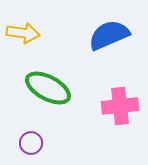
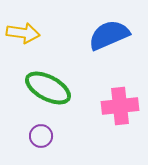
purple circle: moved 10 px right, 7 px up
